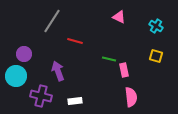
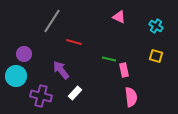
red line: moved 1 px left, 1 px down
purple arrow: moved 3 px right, 1 px up; rotated 18 degrees counterclockwise
white rectangle: moved 8 px up; rotated 40 degrees counterclockwise
